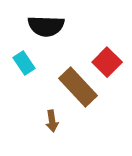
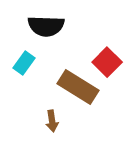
cyan rectangle: rotated 70 degrees clockwise
brown rectangle: rotated 15 degrees counterclockwise
